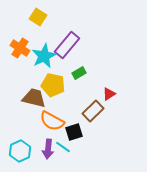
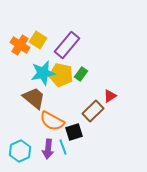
yellow square: moved 23 px down
orange cross: moved 3 px up
cyan star: moved 1 px left, 17 px down; rotated 15 degrees clockwise
green rectangle: moved 2 px right, 1 px down; rotated 24 degrees counterclockwise
yellow pentagon: moved 8 px right, 10 px up
red triangle: moved 1 px right, 2 px down
brown trapezoid: rotated 25 degrees clockwise
cyan line: rotated 35 degrees clockwise
